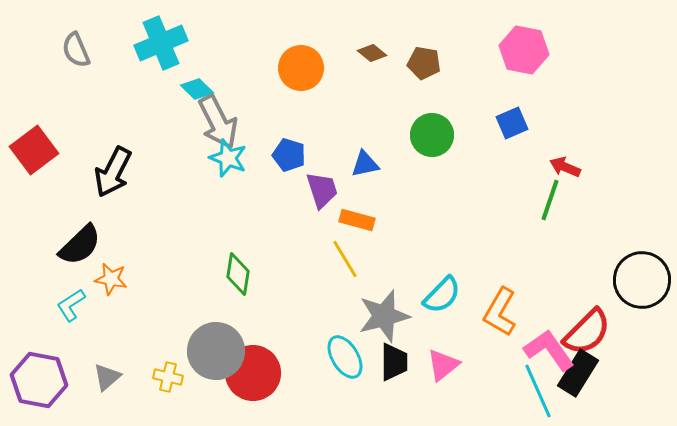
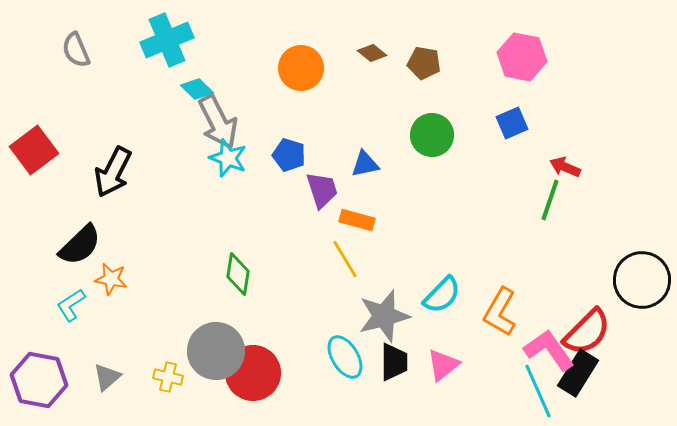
cyan cross: moved 6 px right, 3 px up
pink hexagon: moved 2 px left, 7 px down
